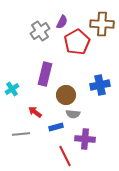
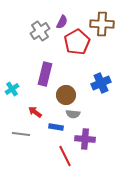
blue cross: moved 1 px right, 2 px up; rotated 12 degrees counterclockwise
blue rectangle: rotated 24 degrees clockwise
gray line: rotated 12 degrees clockwise
